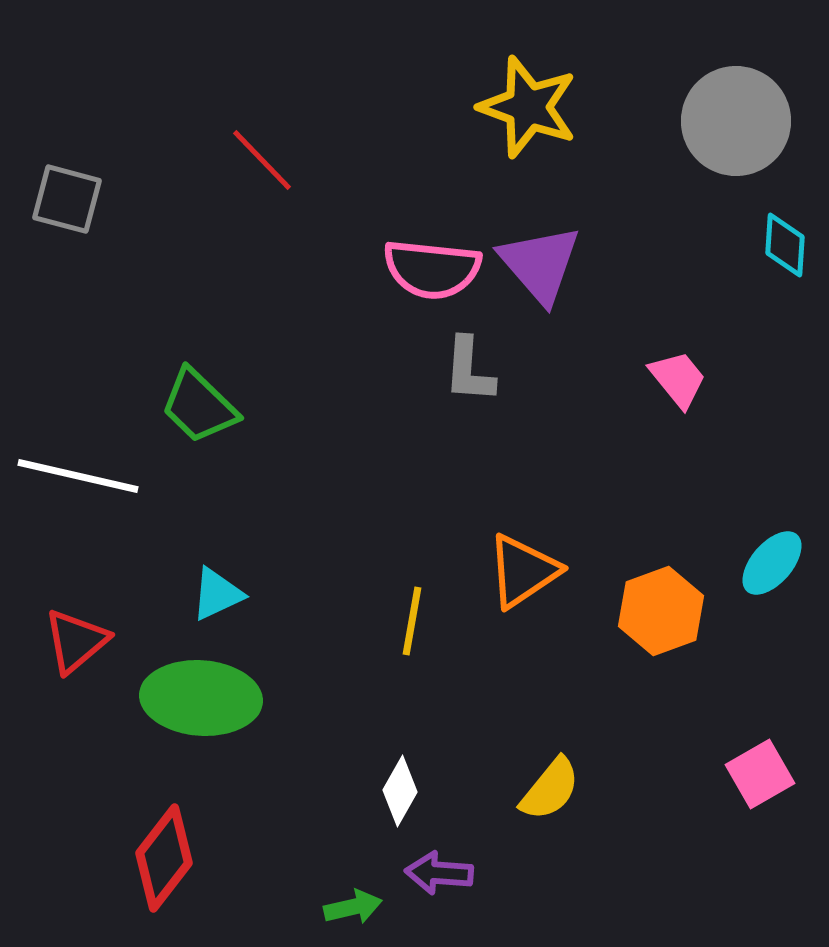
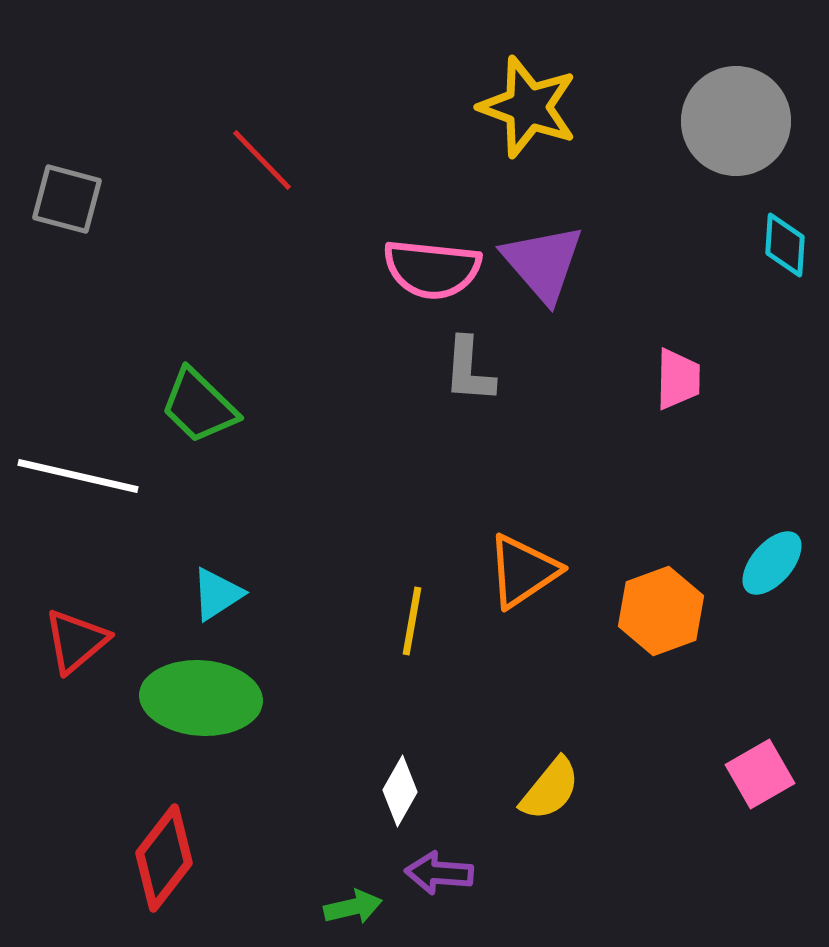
purple triangle: moved 3 px right, 1 px up
pink trapezoid: rotated 40 degrees clockwise
cyan triangle: rotated 8 degrees counterclockwise
